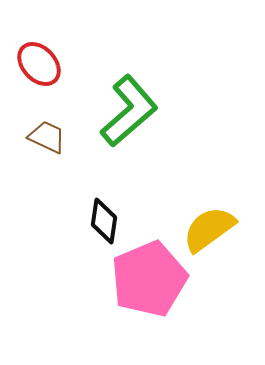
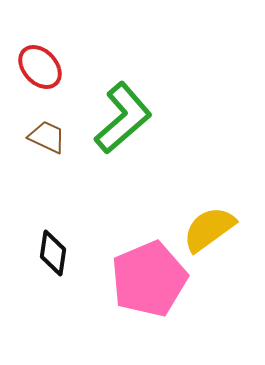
red ellipse: moved 1 px right, 3 px down
green L-shape: moved 6 px left, 7 px down
black diamond: moved 51 px left, 32 px down
